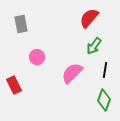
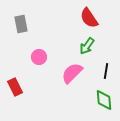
red semicircle: rotated 75 degrees counterclockwise
green arrow: moved 7 px left
pink circle: moved 2 px right
black line: moved 1 px right, 1 px down
red rectangle: moved 1 px right, 2 px down
green diamond: rotated 25 degrees counterclockwise
